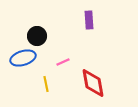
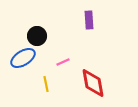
blue ellipse: rotated 15 degrees counterclockwise
